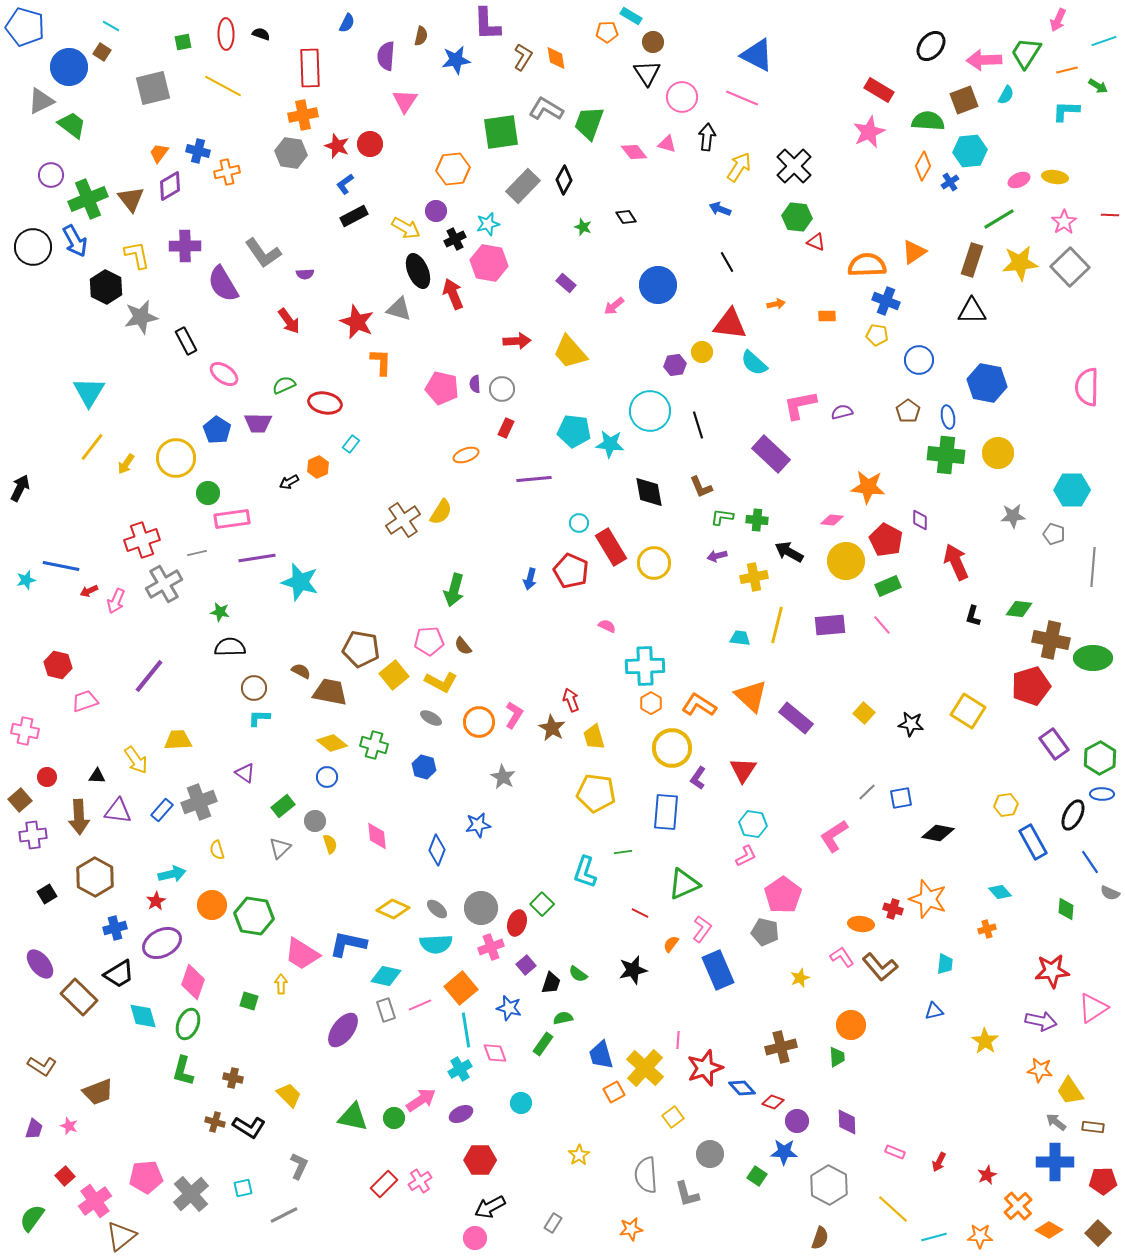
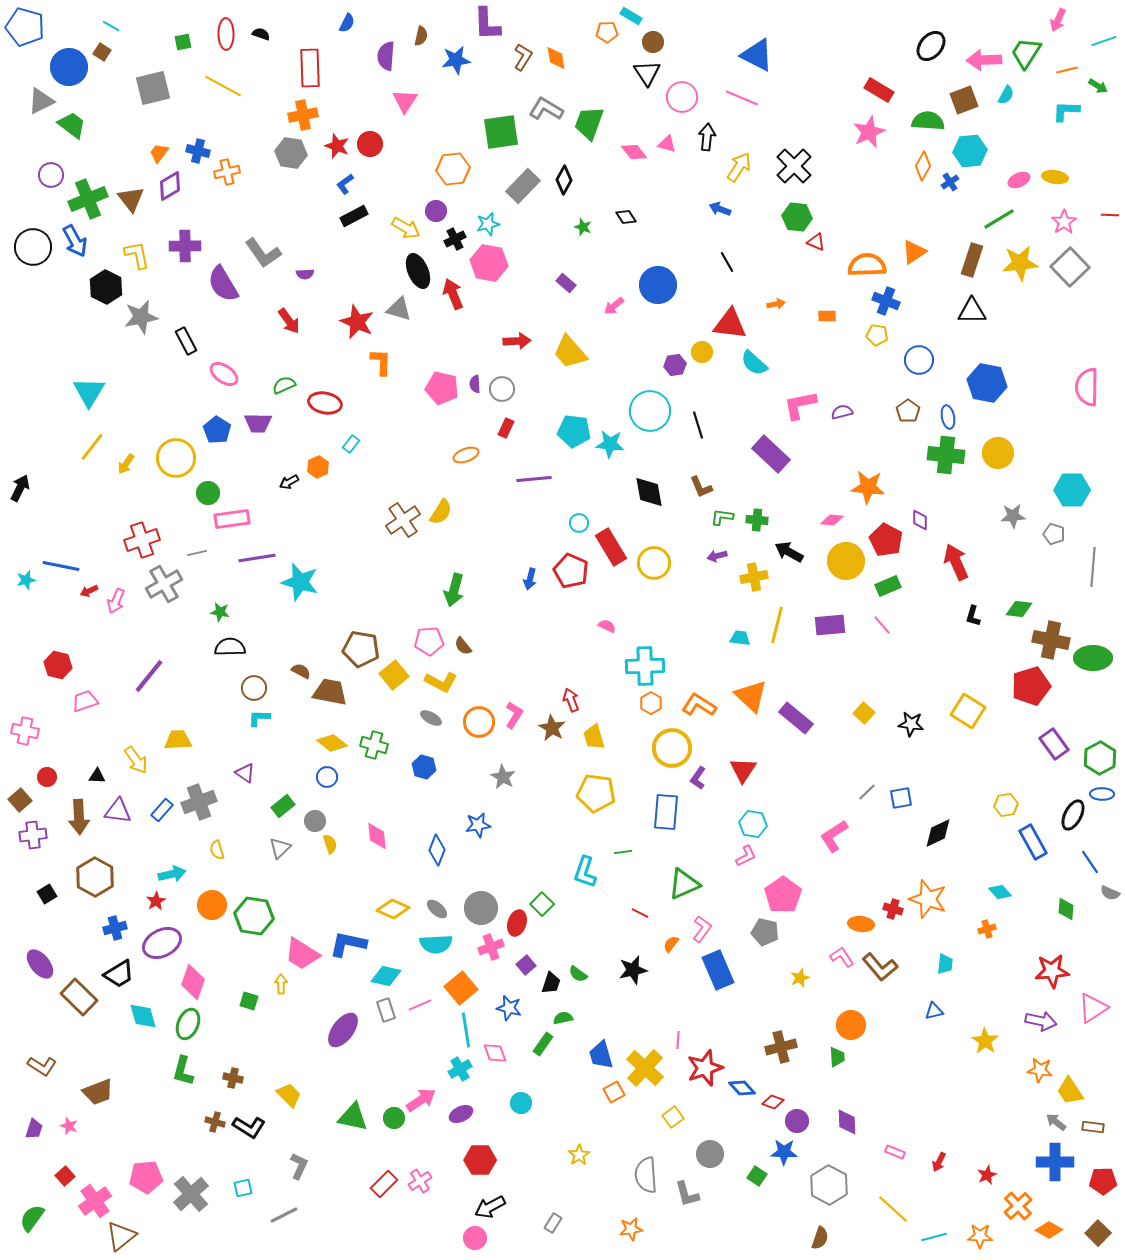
black diamond at (938, 833): rotated 36 degrees counterclockwise
